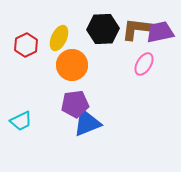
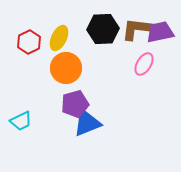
red hexagon: moved 3 px right, 3 px up
orange circle: moved 6 px left, 3 px down
purple pentagon: rotated 8 degrees counterclockwise
